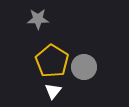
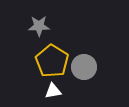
gray star: moved 1 px right, 7 px down
white triangle: rotated 42 degrees clockwise
